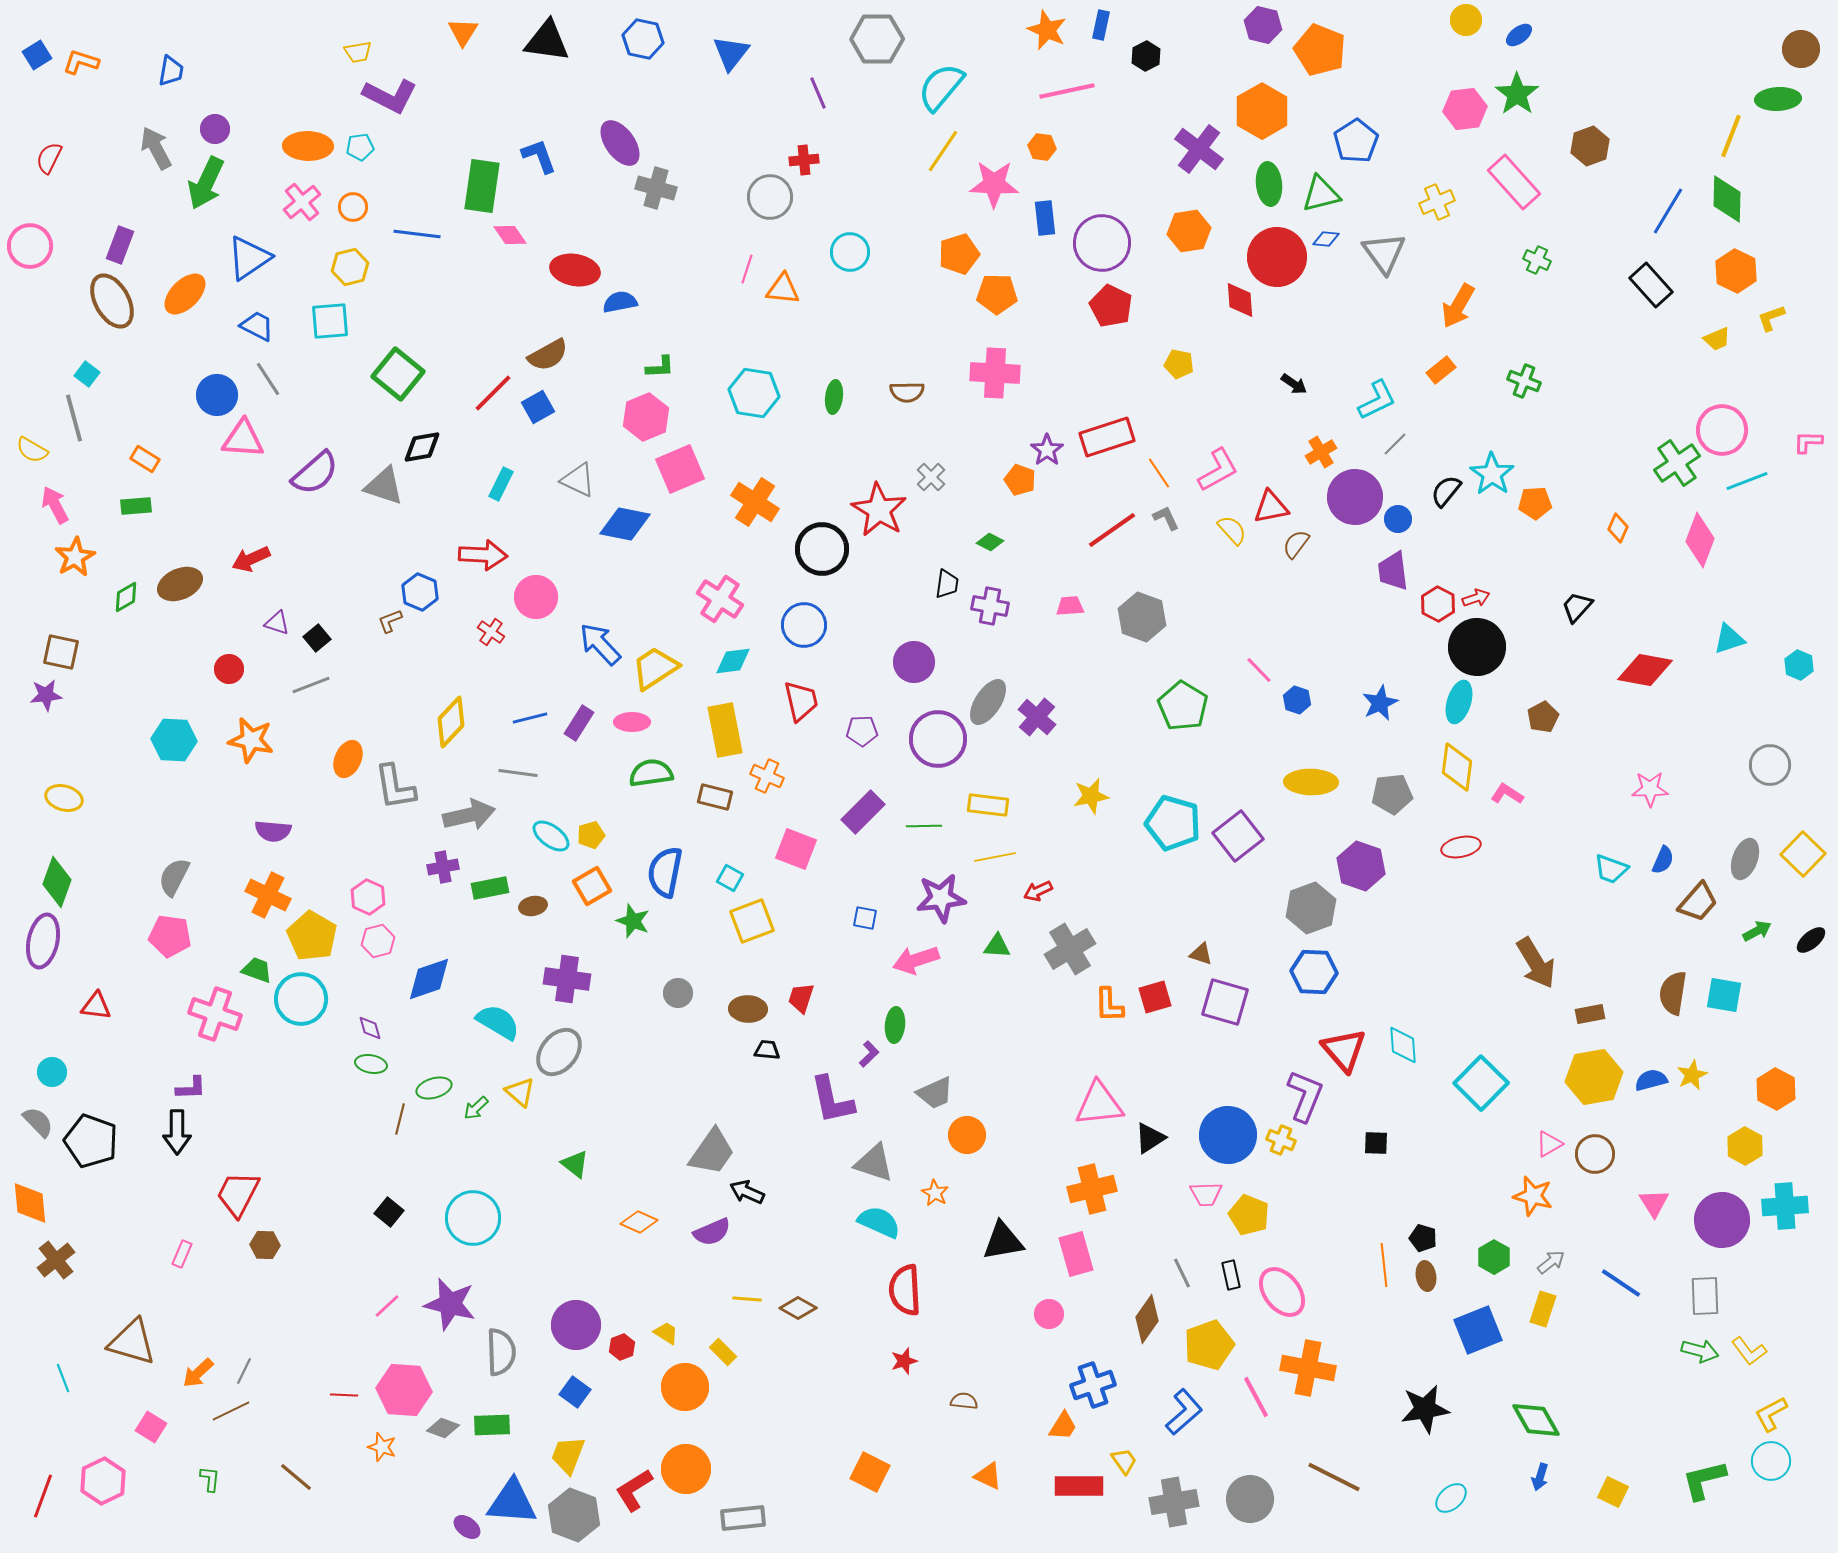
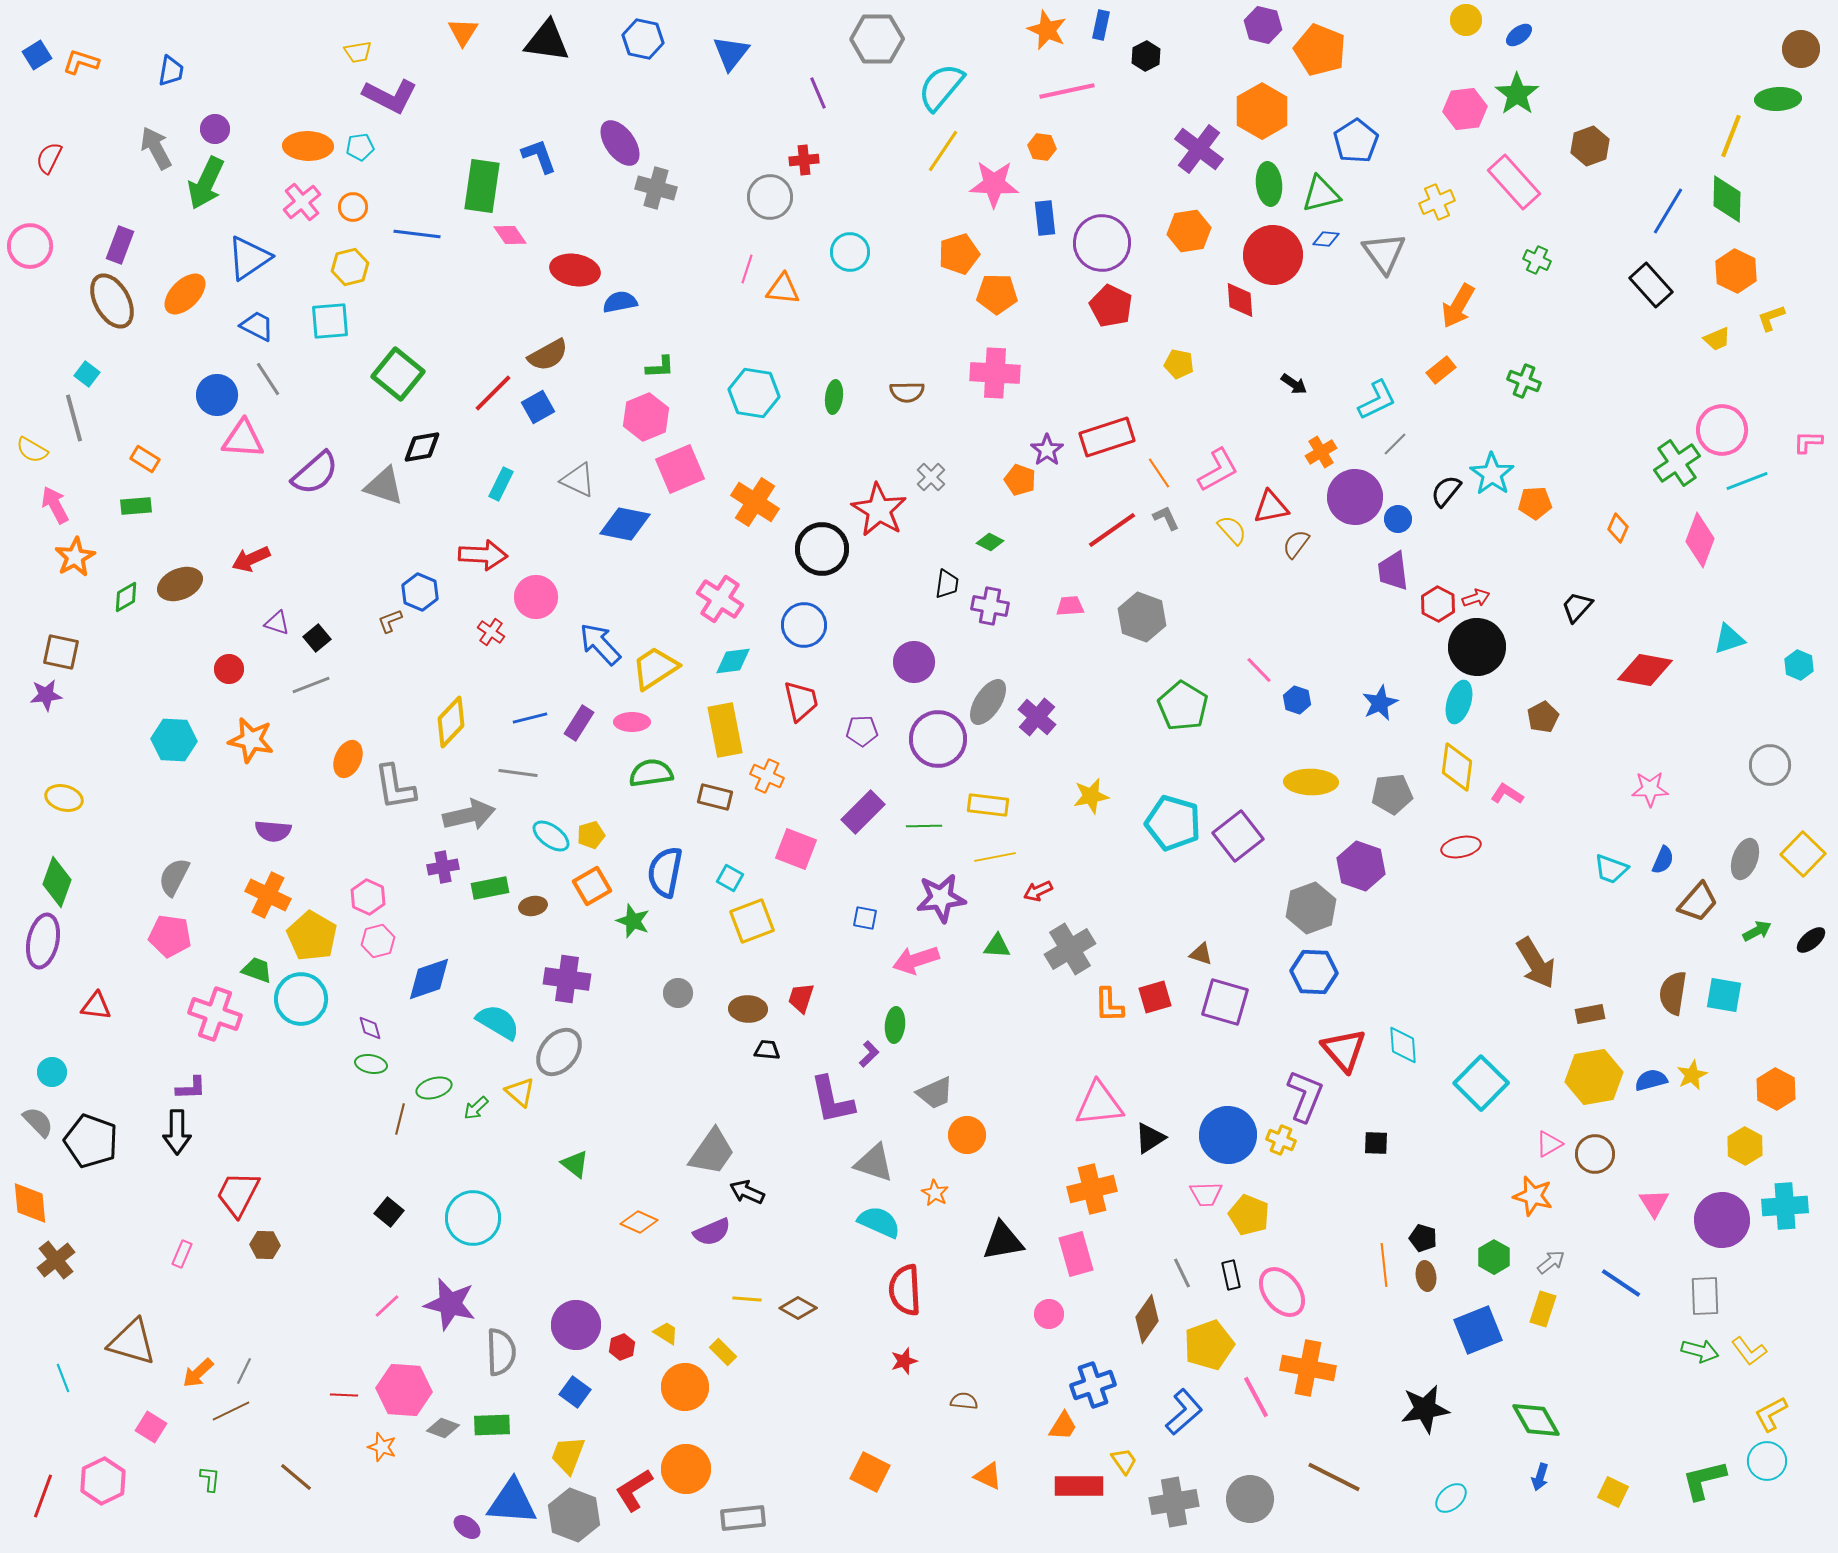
red circle at (1277, 257): moved 4 px left, 2 px up
cyan circle at (1771, 1461): moved 4 px left
